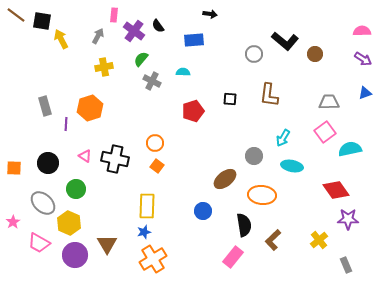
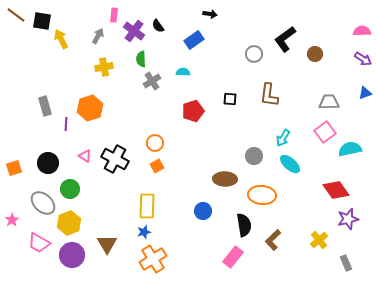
blue rectangle at (194, 40): rotated 30 degrees counterclockwise
black L-shape at (285, 41): moved 2 px up; rotated 104 degrees clockwise
green semicircle at (141, 59): rotated 42 degrees counterclockwise
gray cross at (152, 81): rotated 30 degrees clockwise
black cross at (115, 159): rotated 16 degrees clockwise
orange square at (157, 166): rotated 24 degrees clockwise
cyan ellipse at (292, 166): moved 2 px left, 2 px up; rotated 30 degrees clockwise
orange square at (14, 168): rotated 21 degrees counterclockwise
brown ellipse at (225, 179): rotated 40 degrees clockwise
green circle at (76, 189): moved 6 px left
purple star at (348, 219): rotated 15 degrees counterclockwise
pink star at (13, 222): moved 1 px left, 2 px up
yellow hexagon at (69, 223): rotated 15 degrees clockwise
purple circle at (75, 255): moved 3 px left
gray rectangle at (346, 265): moved 2 px up
